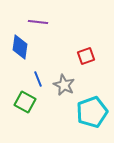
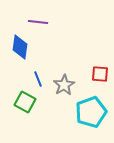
red square: moved 14 px right, 18 px down; rotated 24 degrees clockwise
gray star: rotated 15 degrees clockwise
cyan pentagon: moved 1 px left
